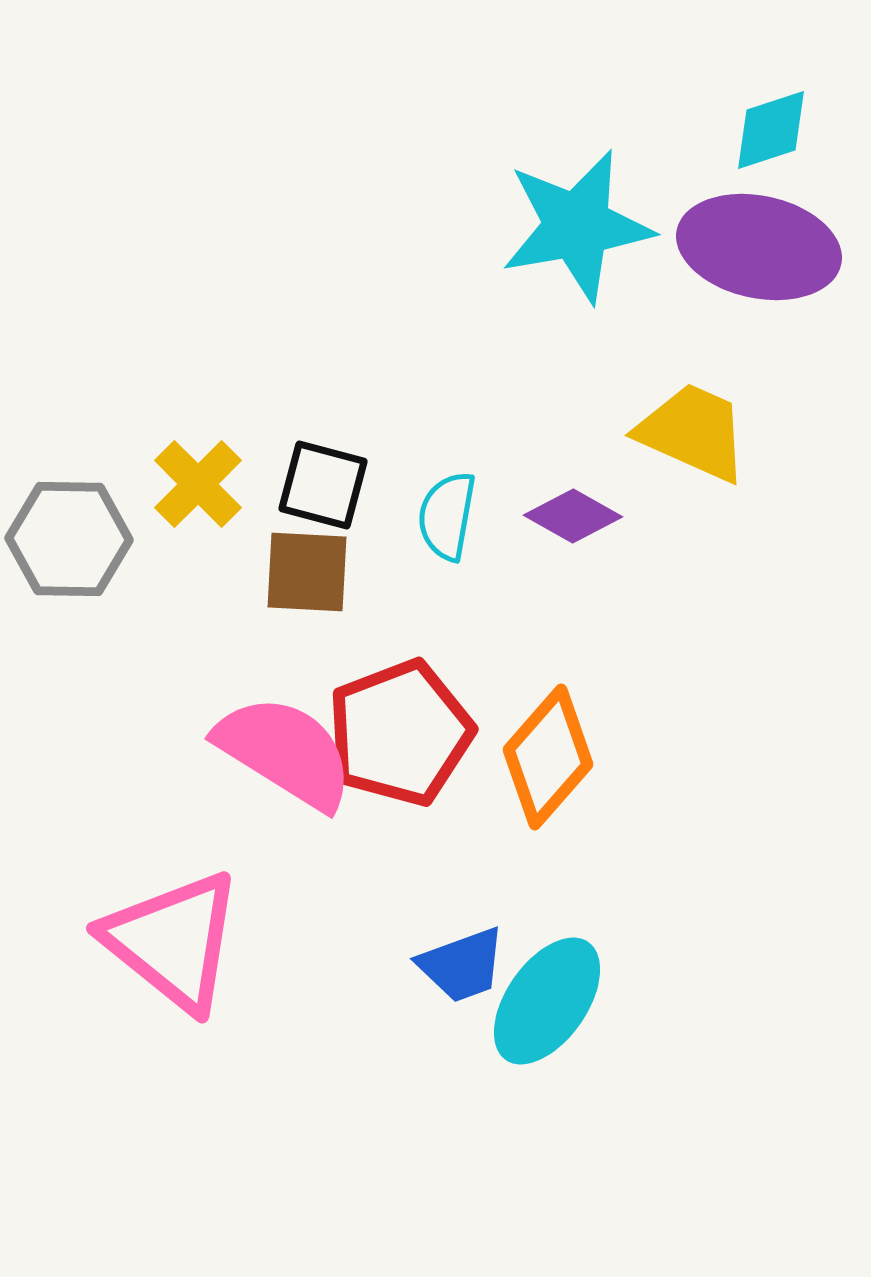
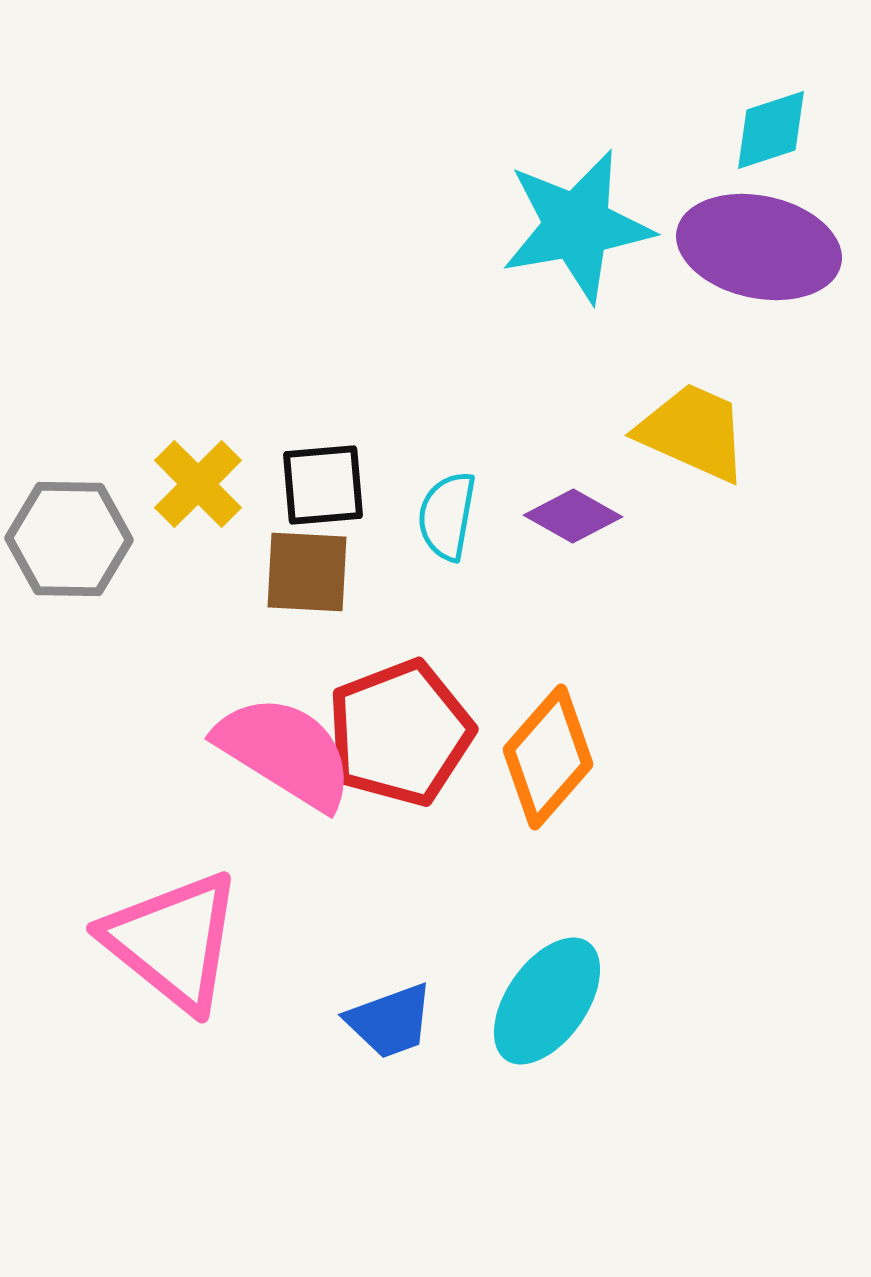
black square: rotated 20 degrees counterclockwise
blue trapezoid: moved 72 px left, 56 px down
